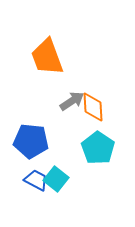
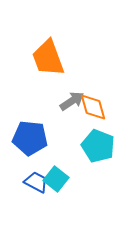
orange trapezoid: moved 1 px right, 1 px down
orange diamond: rotated 12 degrees counterclockwise
blue pentagon: moved 1 px left, 3 px up
cyan pentagon: moved 2 px up; rotated 12 degrees counterclockwise
blue trapezoid: moved 2 px down
